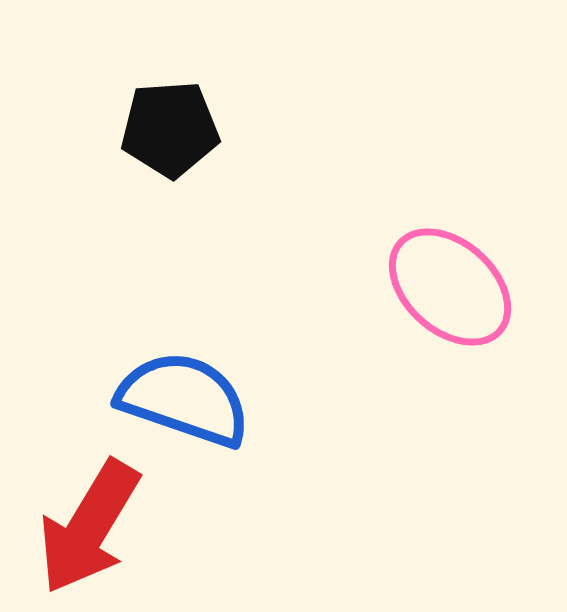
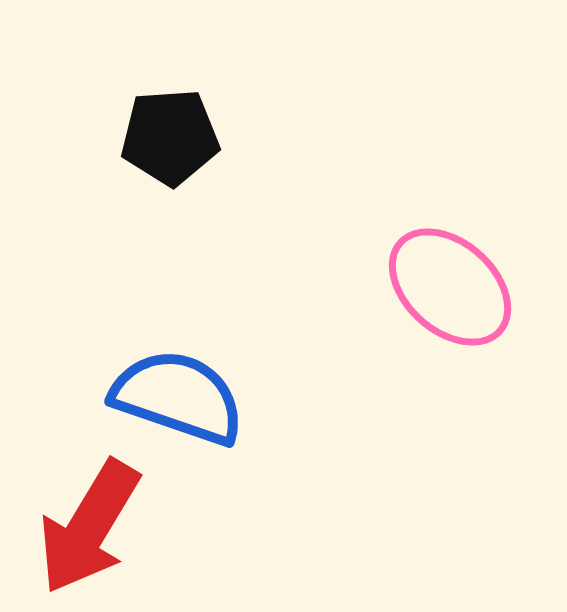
black pentagon: moved 8 px down
blue semicircle: moved 6 px left, 2 px up
